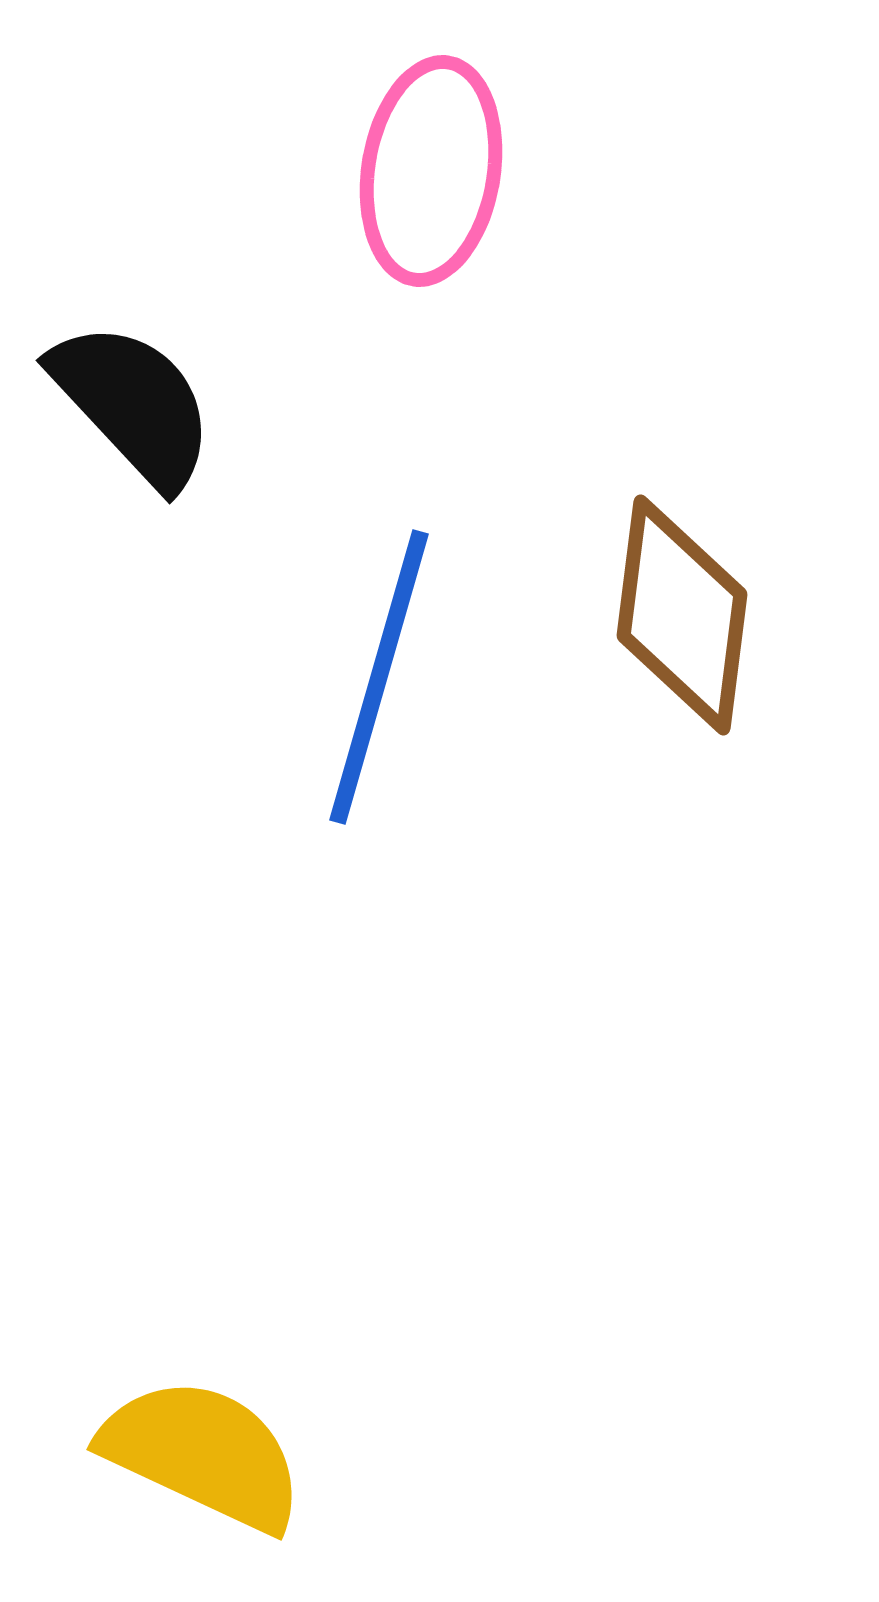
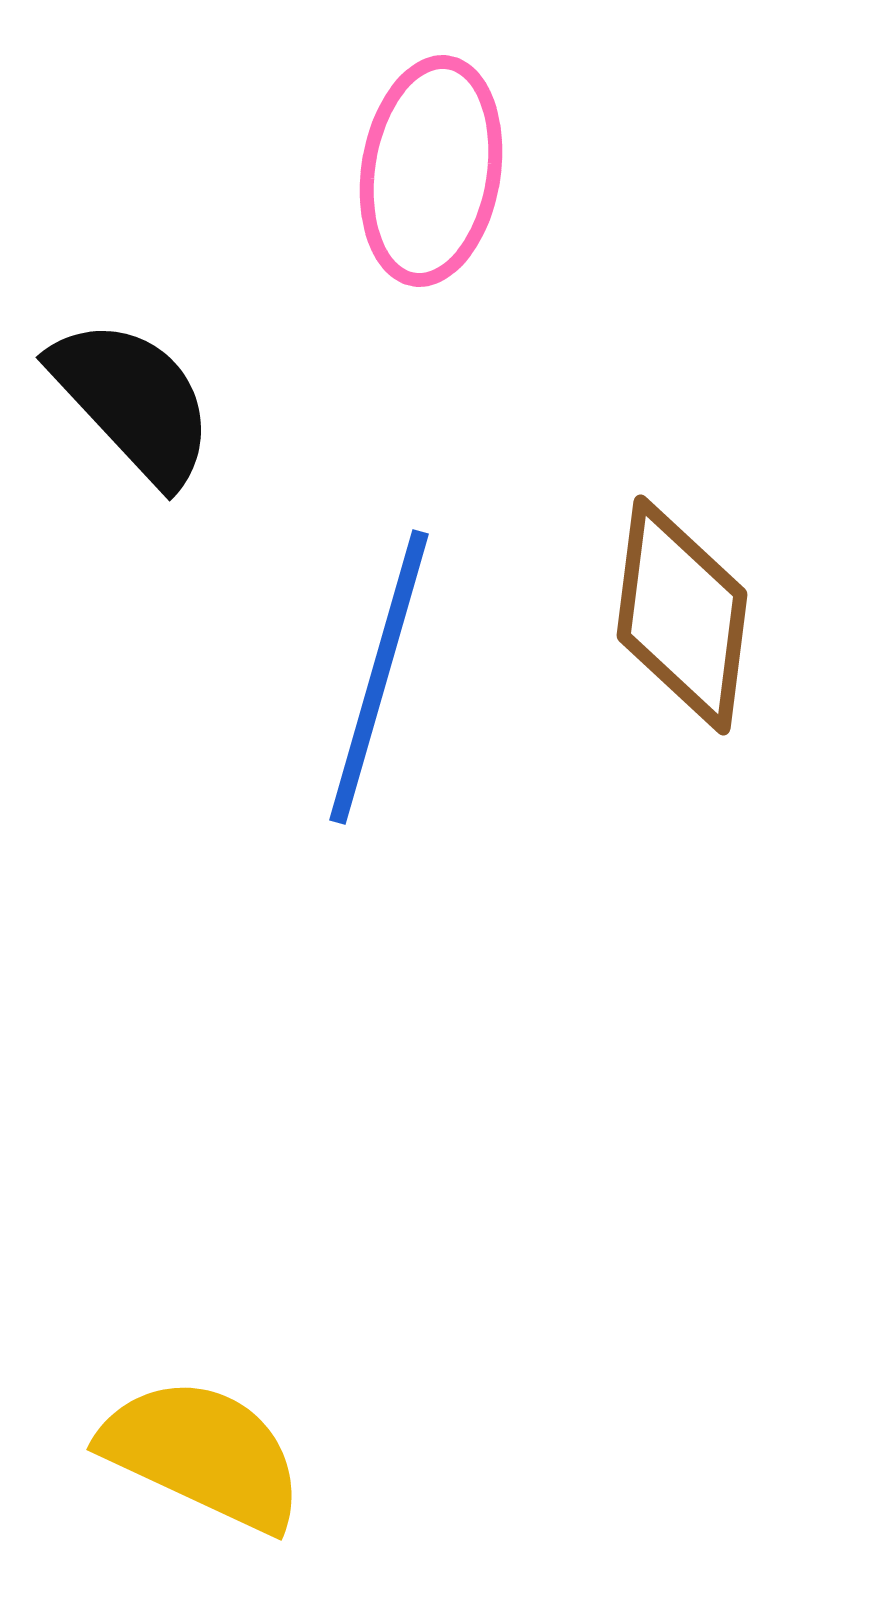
black semicircle: moved 3 px up
